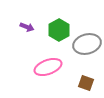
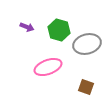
green hexagon: rotated 15 degrees counterclockwise
brown square: moved 4 px down
